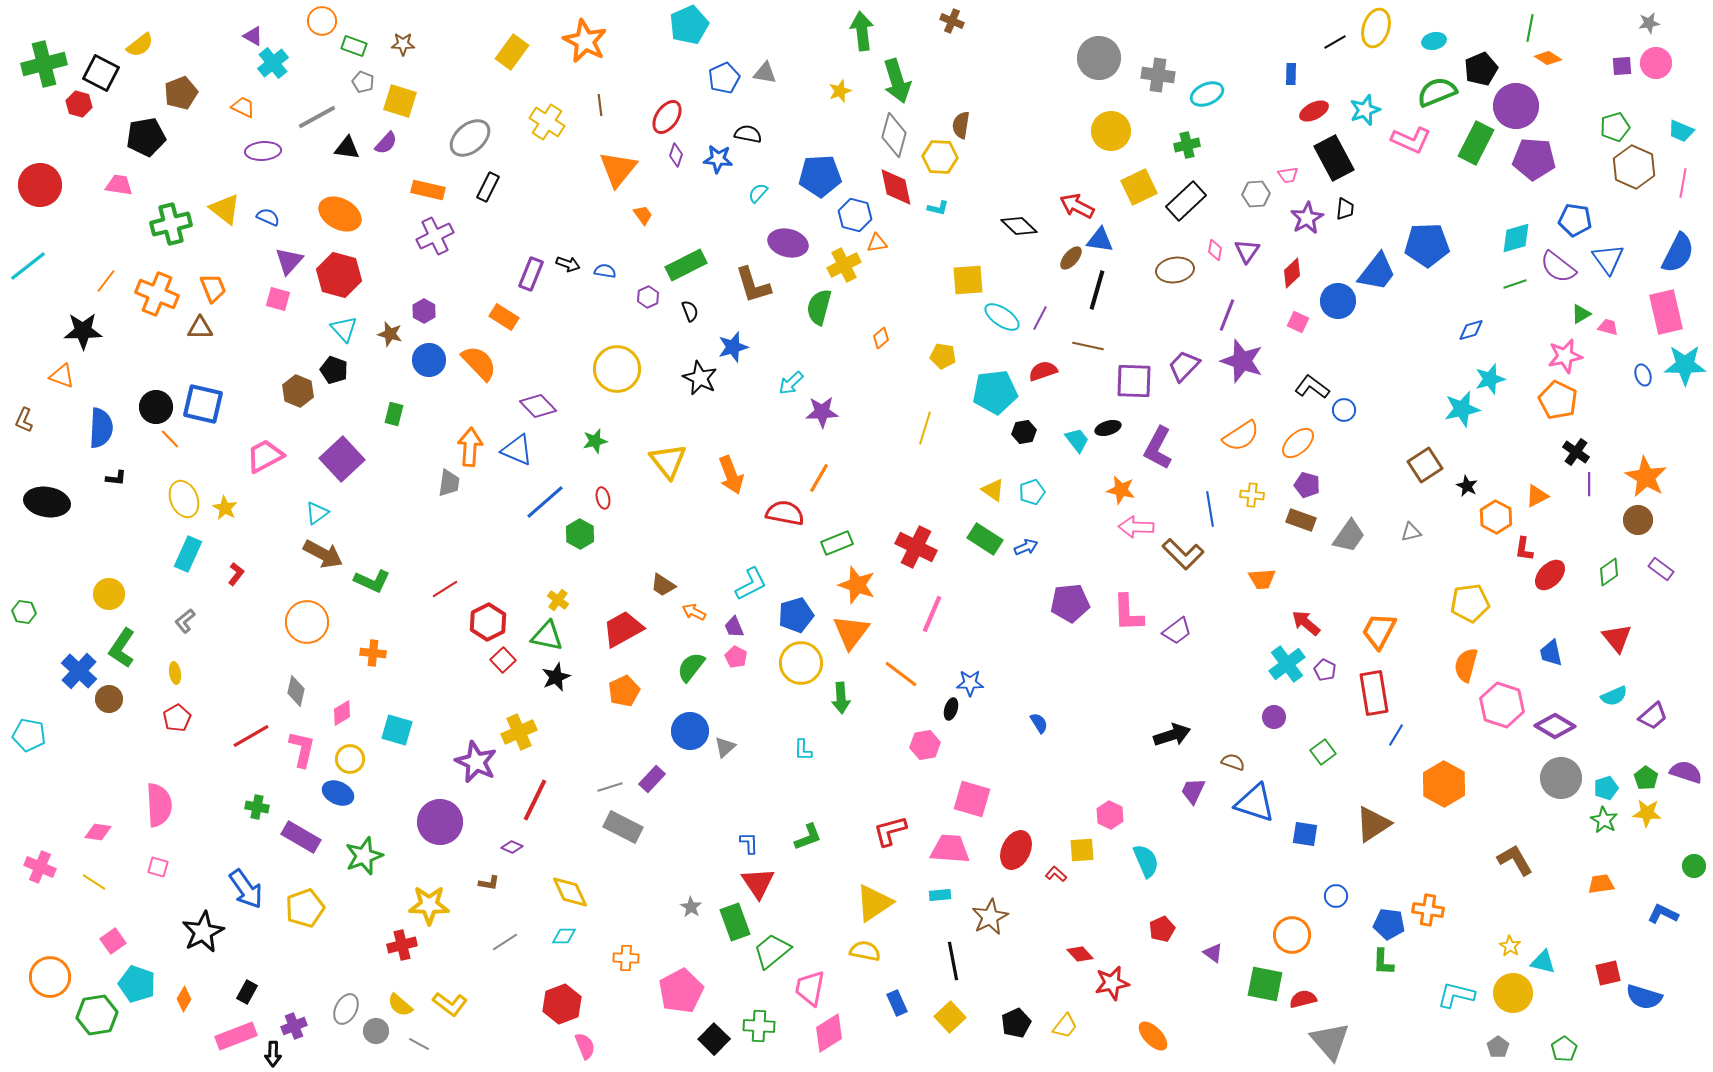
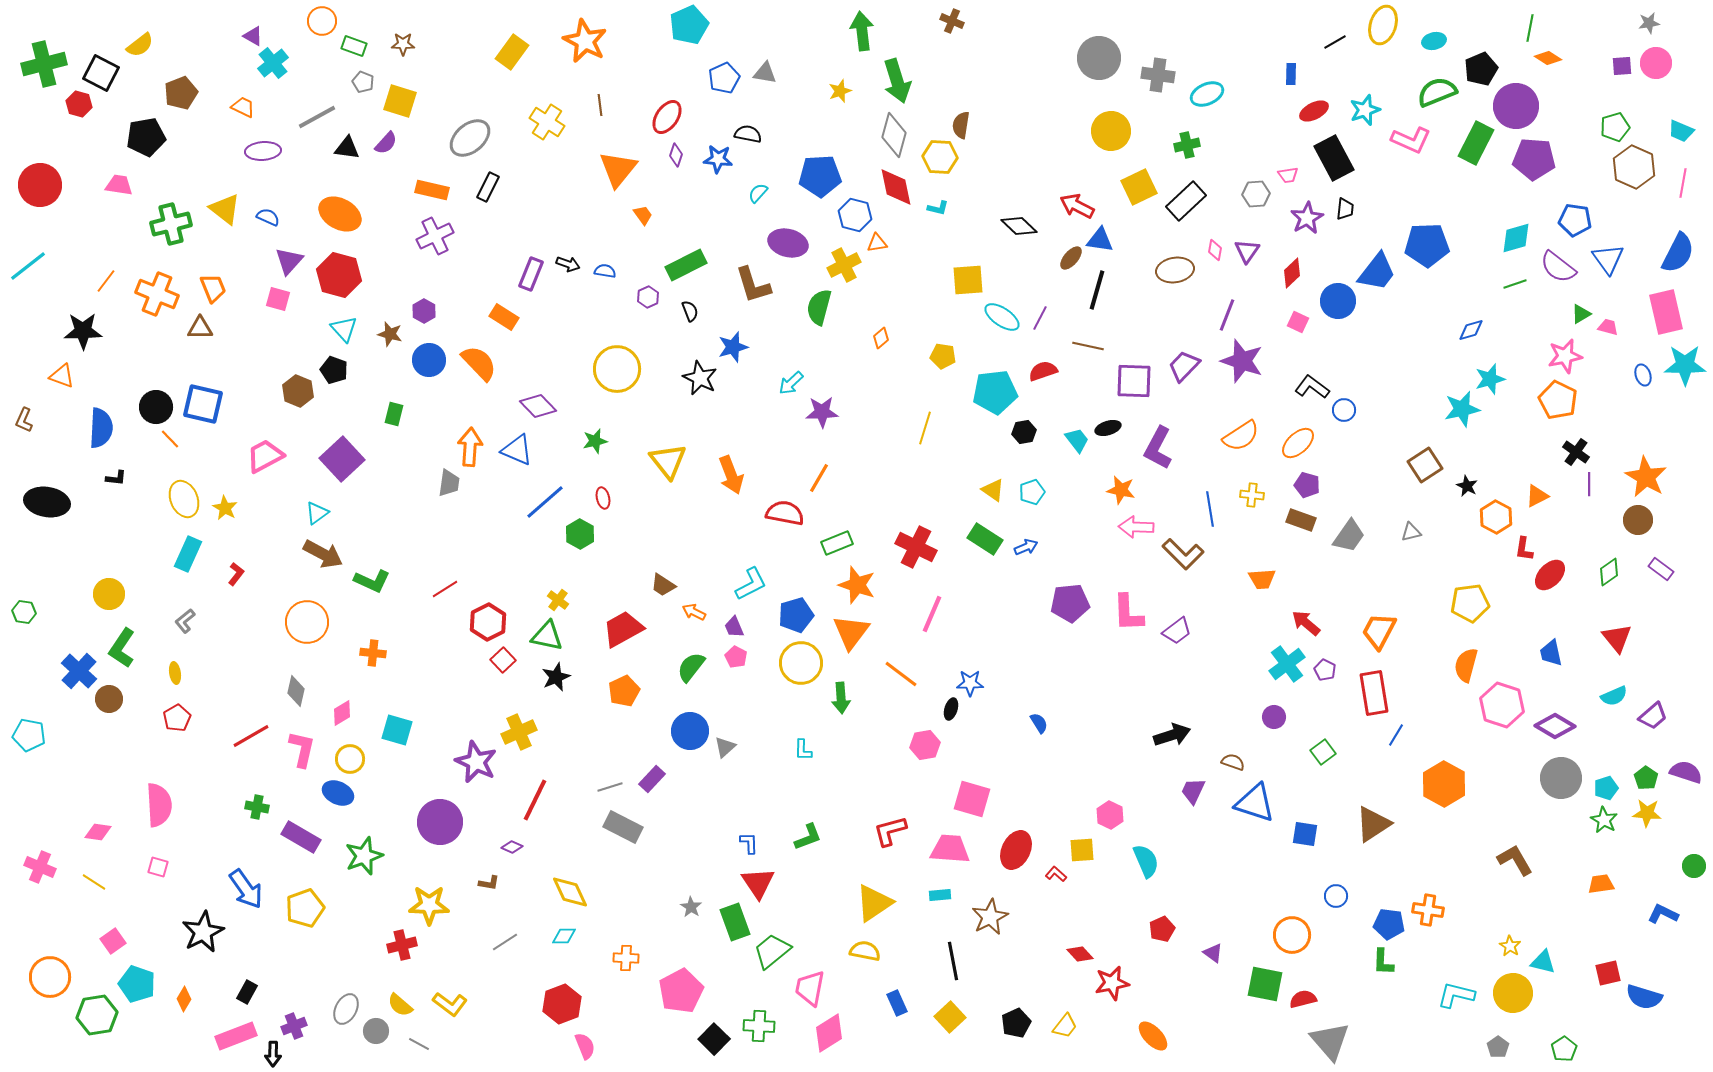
yellow ellipse at (1376, 28): moved 7 px right, 3 px up
orange rectangle at (428, 190): moved 4 px right
